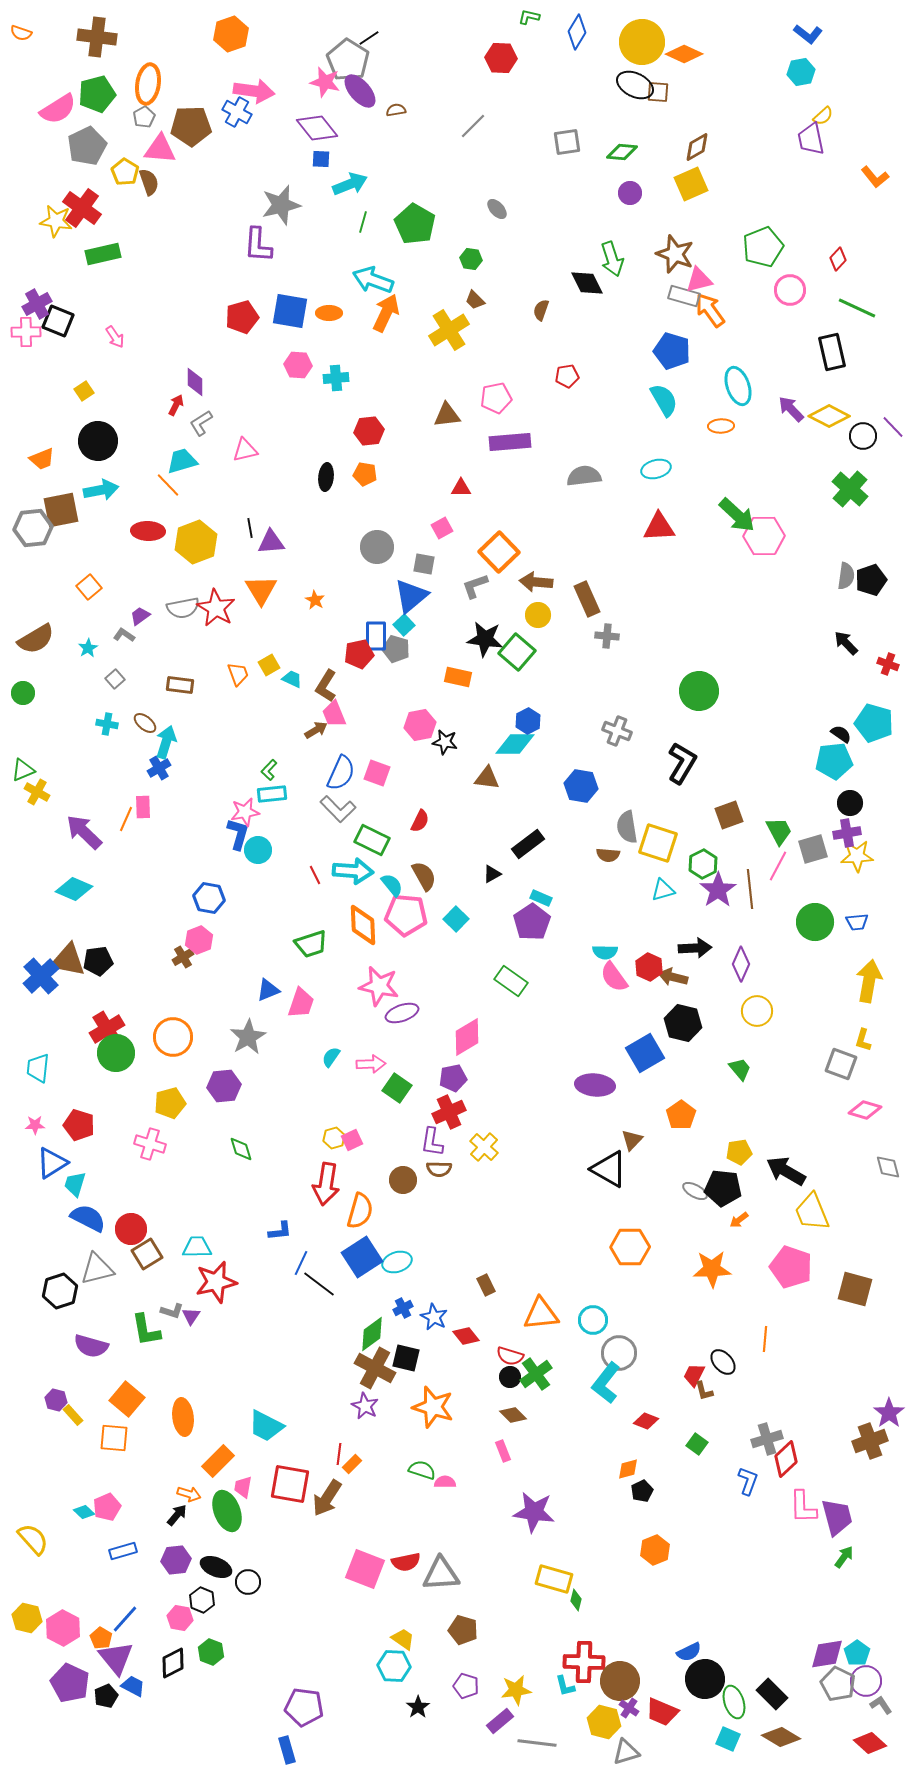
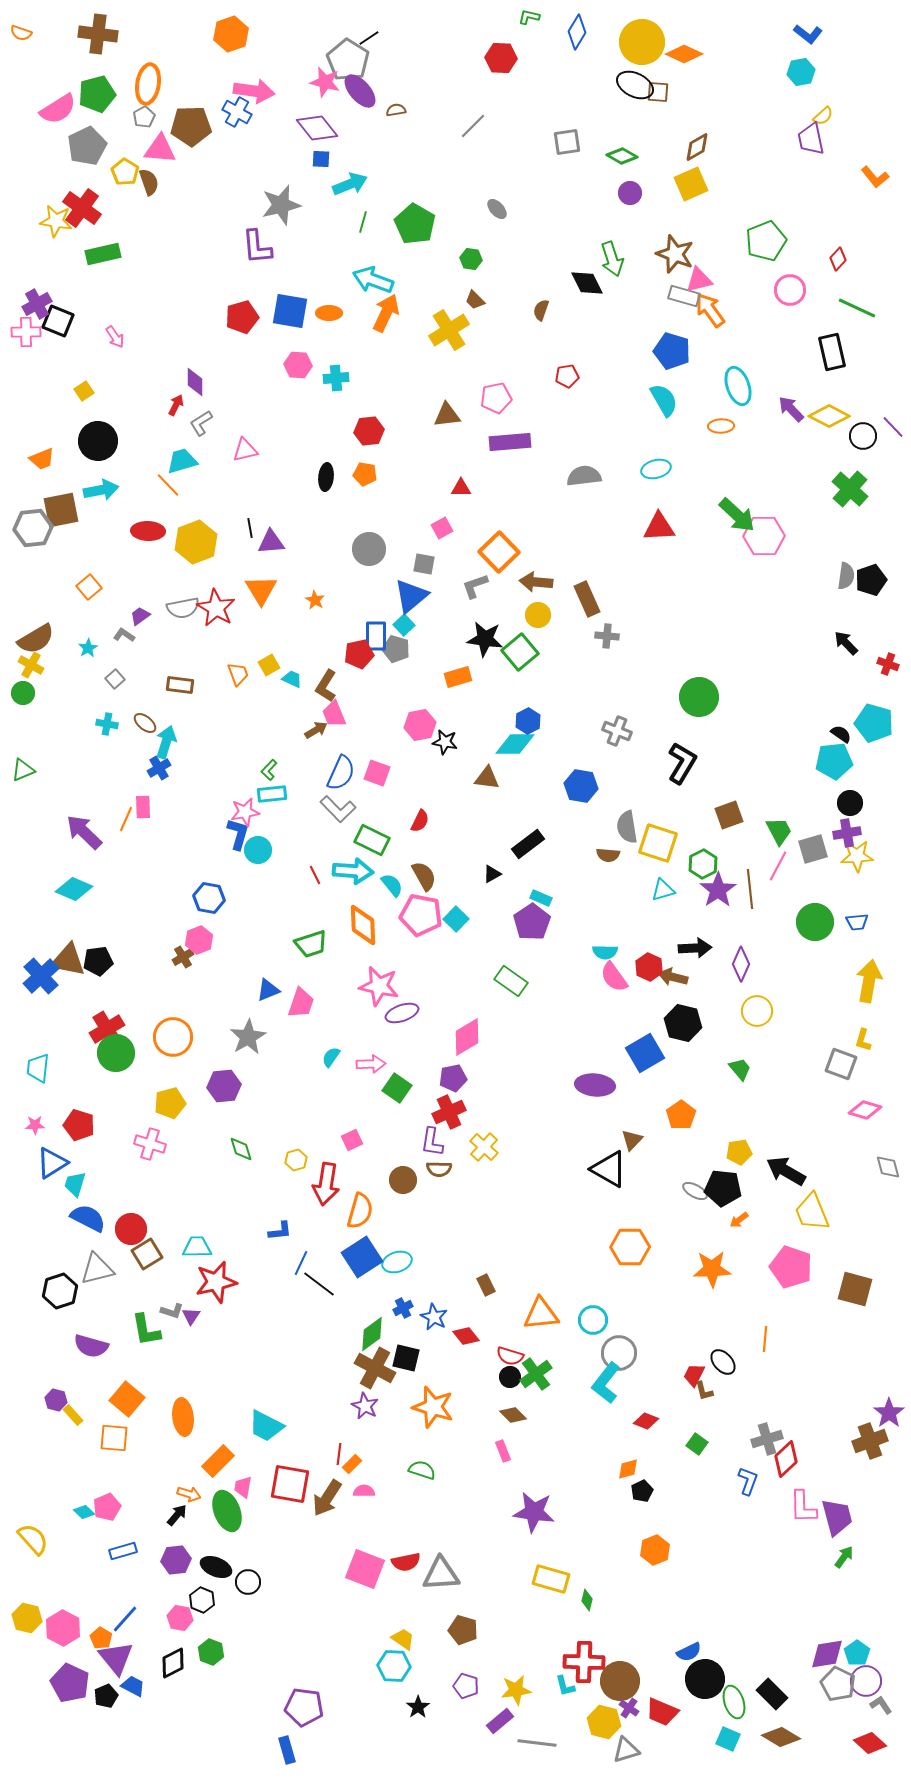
brown cross at (97, 37): moved 1 px right, 3 px up
green diamond at (622, 152): moved 4 px down; rotated 24 degrees clockwise
purple L-shape at (258, 245): moved 1 px left, 2 px down; rotated 9 degrees counterclockwise
green pentagon at (763, 247): moved 3 px right, 6 px up
gray circle at (377, 547): moved 8 px left, 2 px down
green square at (517, 652): moved 3 px right; rotated 9 degrees clockwise
orange rectangle at (458, 677): rotated 28 degrees counterclockwise
green circle at (699, 691): moved 6 px down
yellow cross at (37, 792): moved 6 px left, 127 px up
pink pentagon at (406, 915): moved 15 px right; rotated 6 degrees clockwise
yellow hexagon at (334, 1138): moved 38 px left, 22 px down
pink semicircle at (445, 1482): moved 81 px left, 9 px down
yellow rectangle at (554, 1579): moved 3 px left
green diamond at (576, 1600): moved 11 px right
gray triangle at (626, 1752): moved 2 px up
